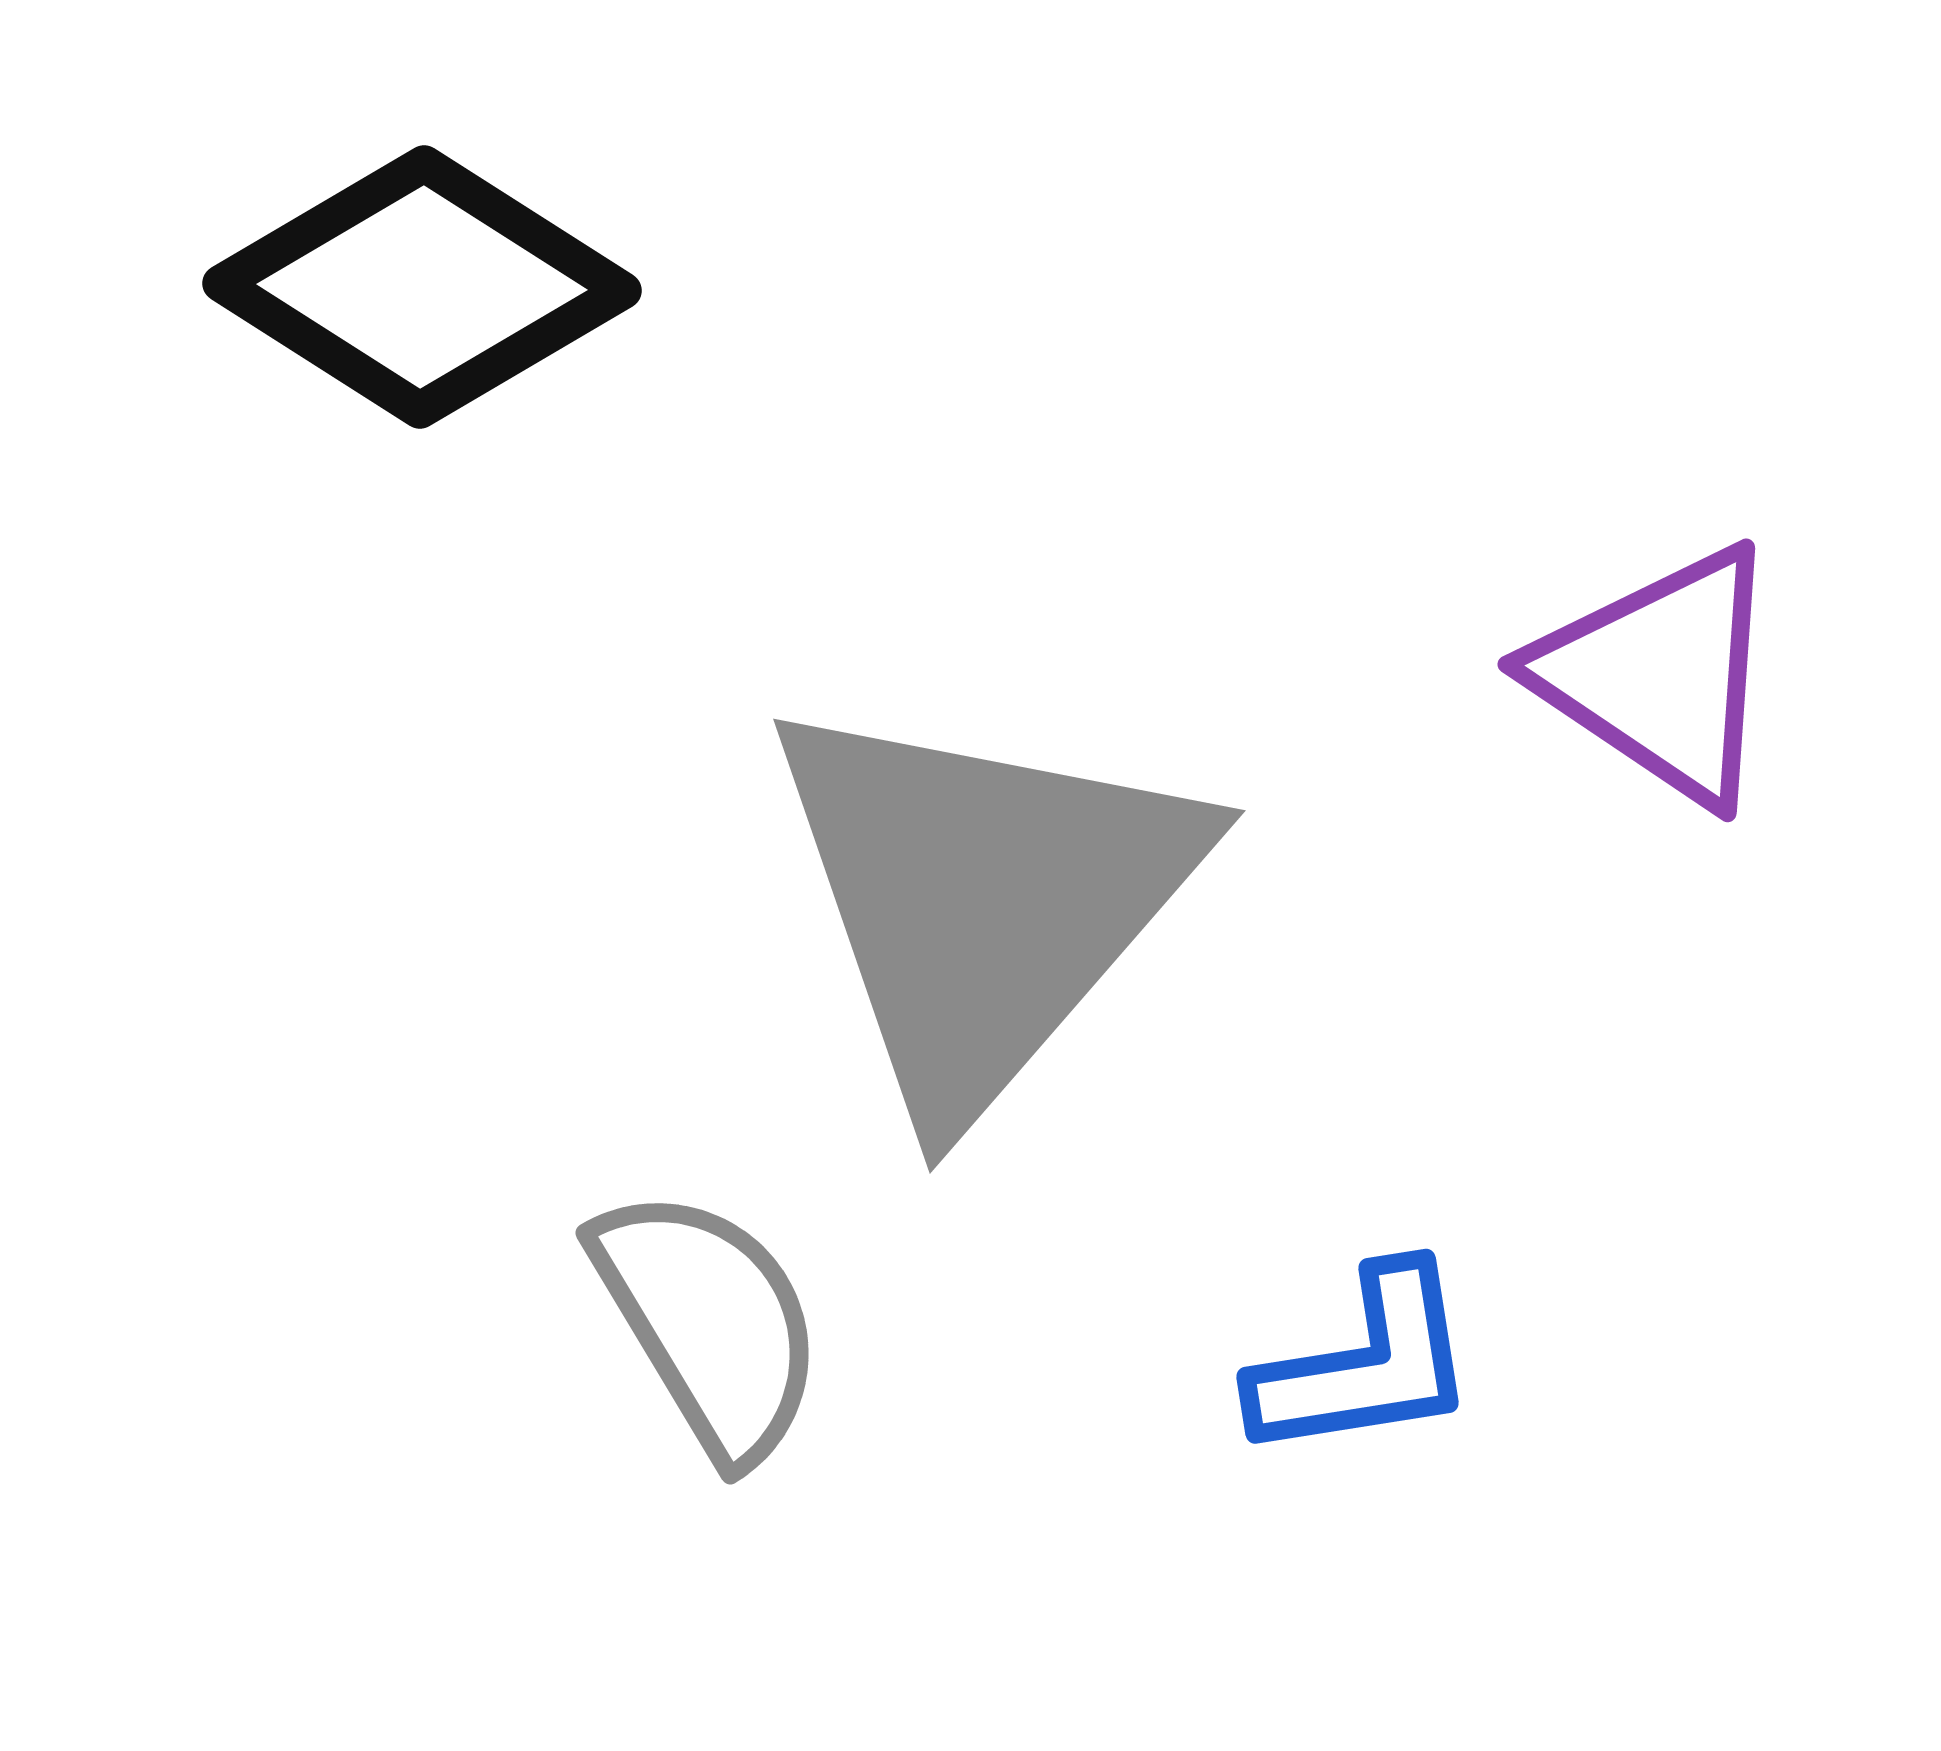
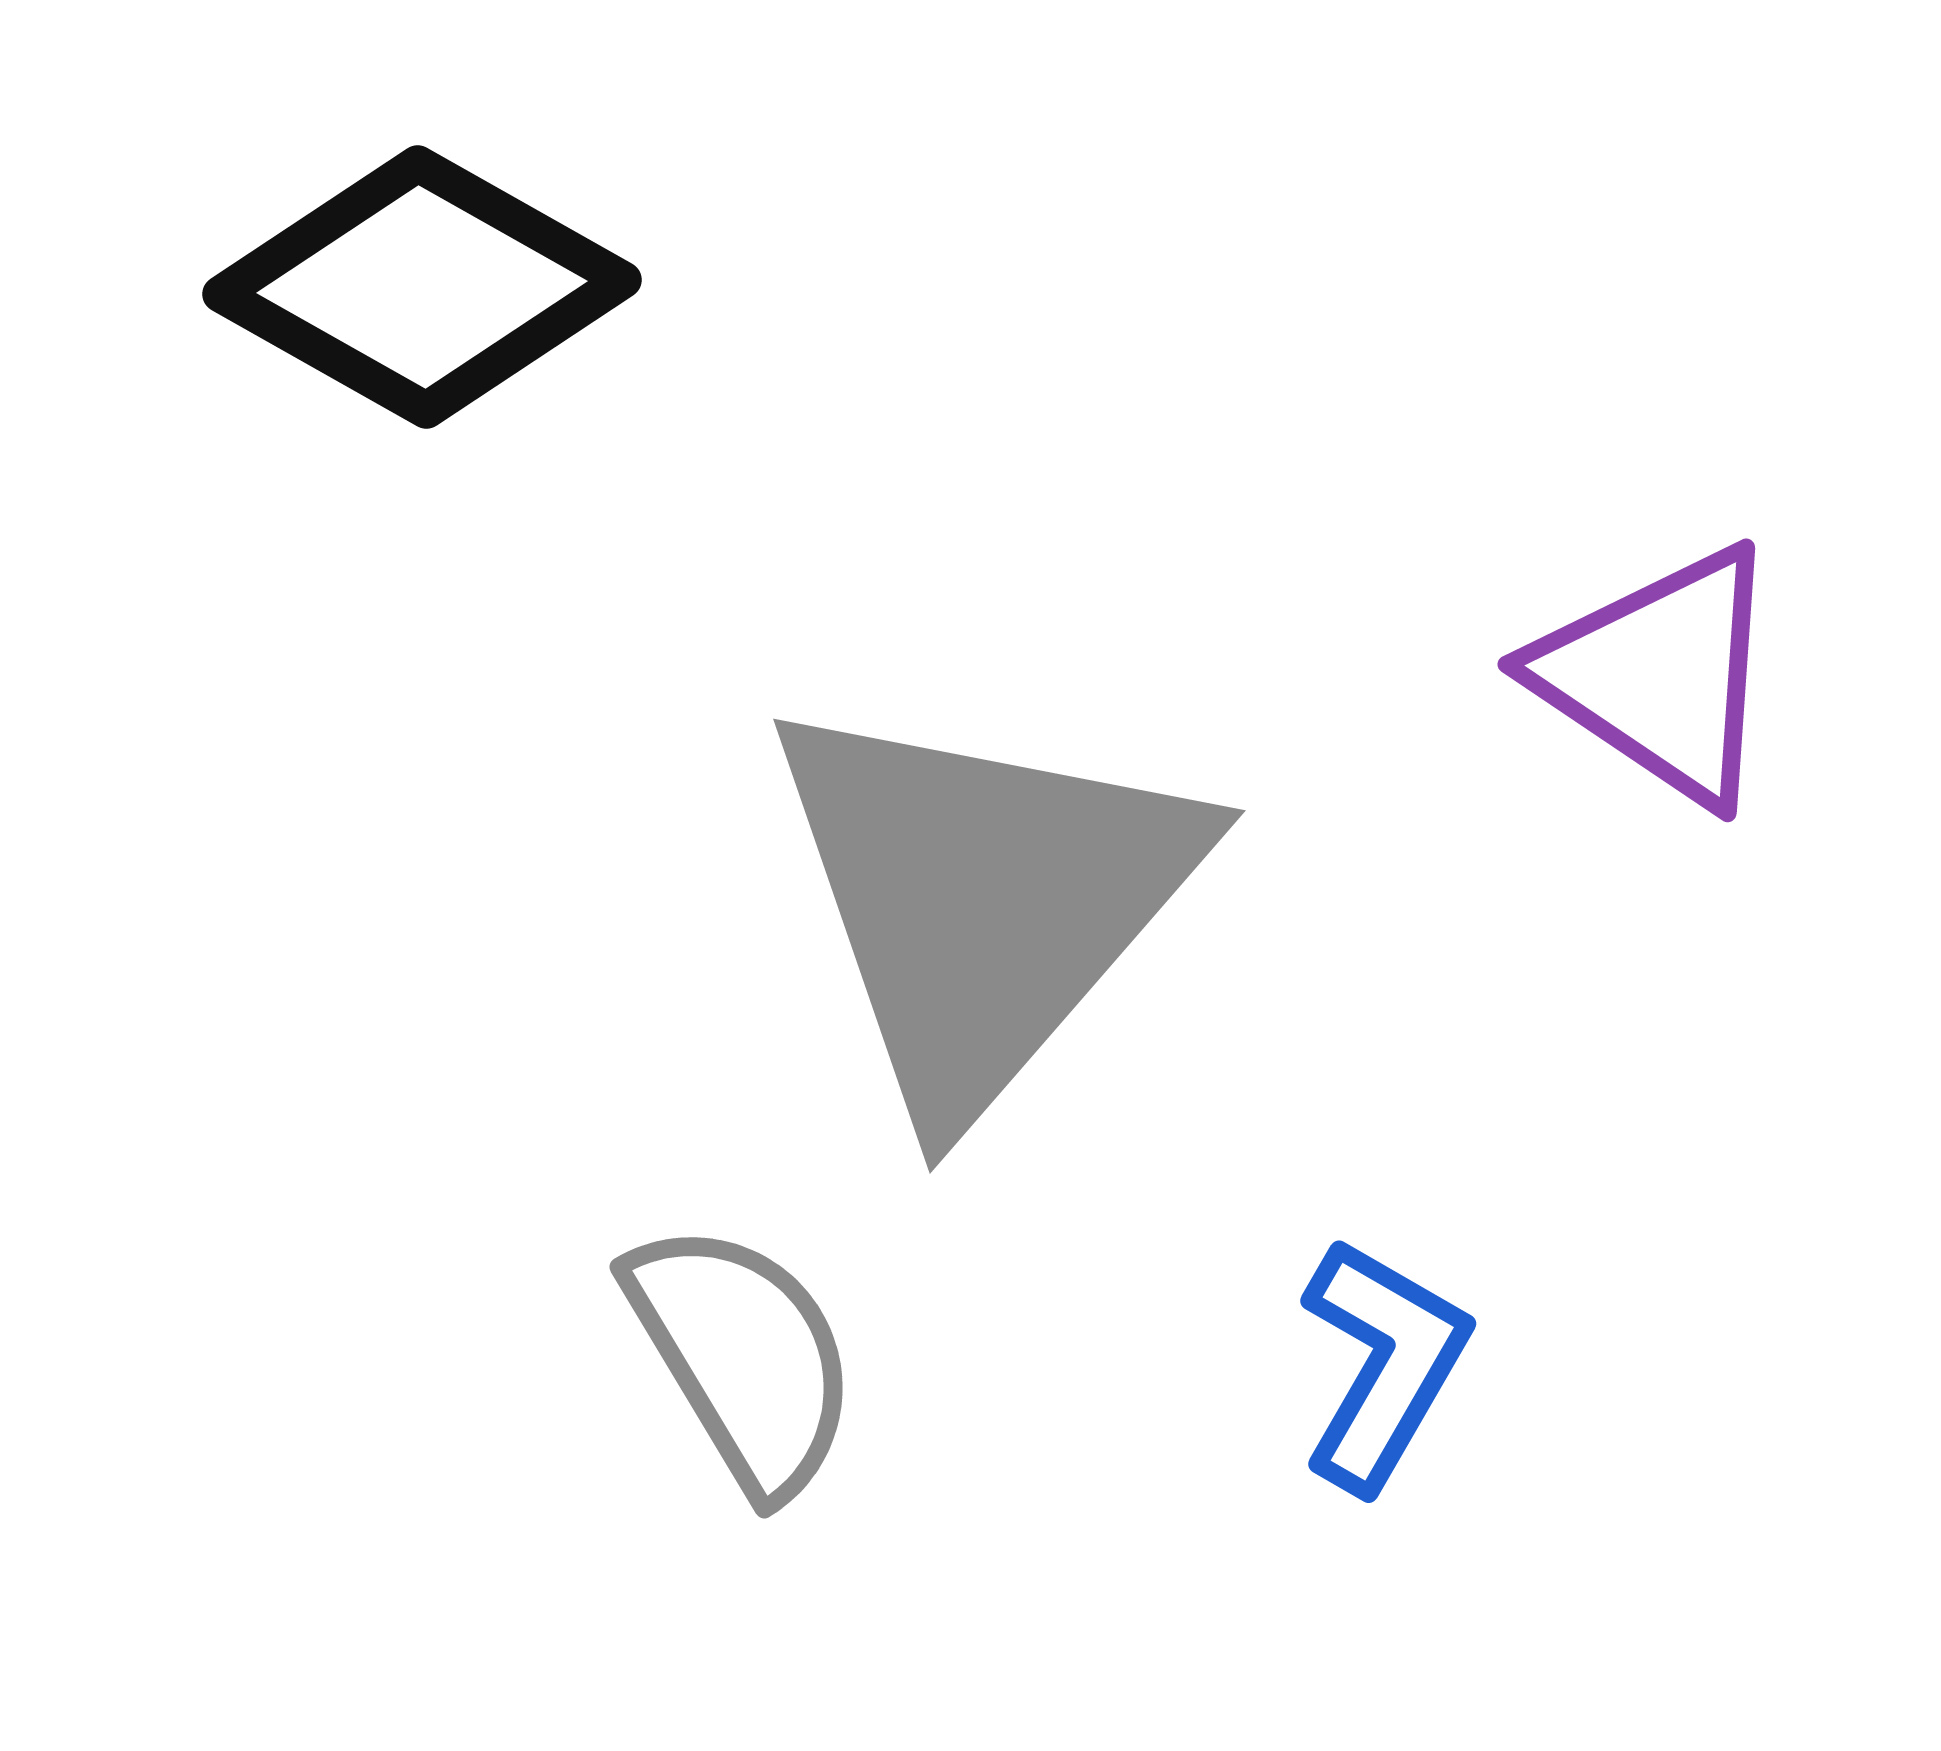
black diamond: rotated 3 degrees counterclockwise
gray semicircle: moved 34 px right, 34 px down
blue L-shape: moved 18 px right; rotated 51 degrees counterclockwise
